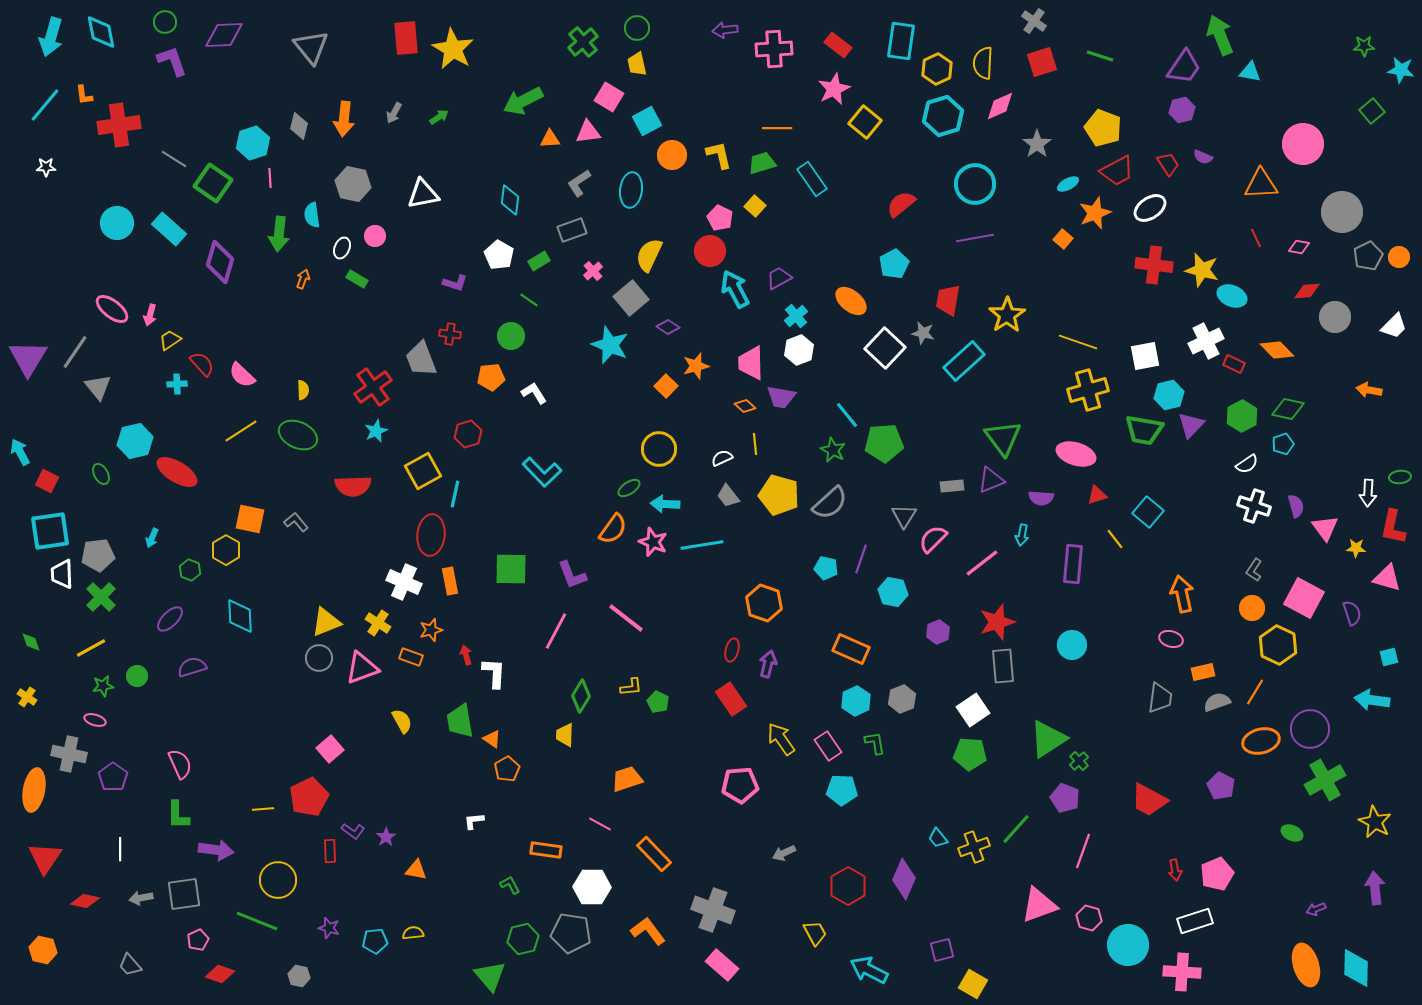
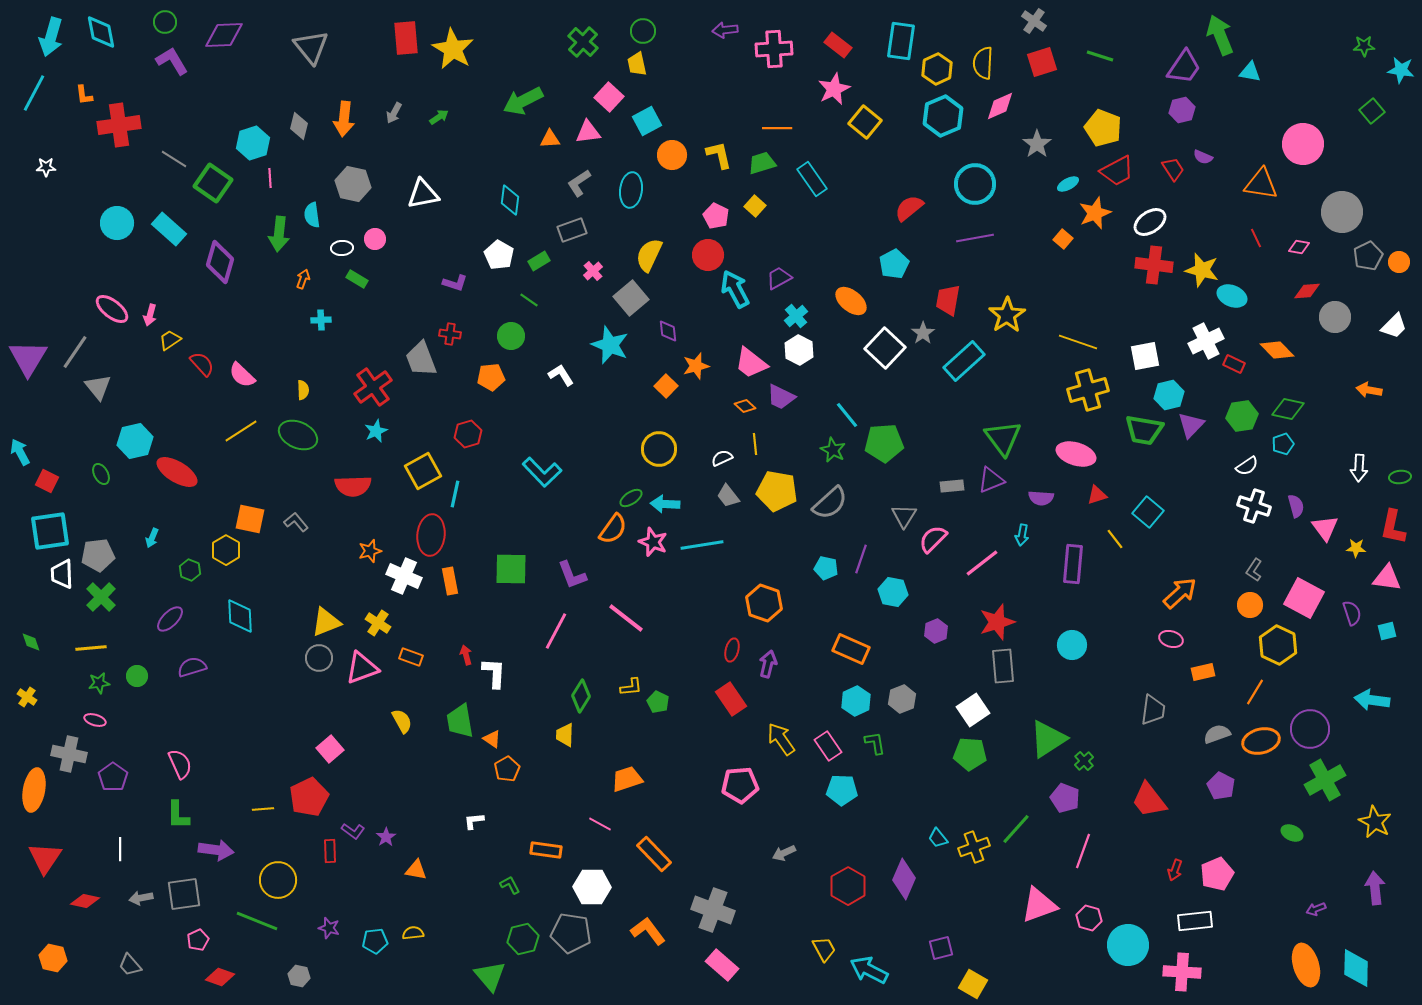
green circle at (637, 28): moved 6 px right, 3 px down
green cross at (583, 42): rotated 8 degrees counterclockwise
purple L-shape at (172, 61): rotated 12 degrees counterclockwise
pink square at (609, 97): rotated 12 degrees clockwise
cyan line at (45, 105): moved 11 px left, 12 px up; rotated 12 degrees counterclockwise
cyan hexagon at (943, 116): rotated 6 degrees counterclockwise
red trapezoid at (1168, 164): moved 5 px right, 5 px down
orange triangle at (1261, 184): rotated 12 degrees clockwise
red semicircle at (901, 204): moved 8 px right, 4 px down
white ellipse at (1150, 208): moved 14 px down
pink pentagon at (720, 218): moved 4 px left, 2 px up
pink circle at (375, 236): moved 3 px down
white ellipse at (342, 248): rotated 65 degrees clockwise
red circle at (710, 251): moved 2 px left, 4 px down
orange circle at (1399, 257): moved 5 px down
purple diamond at (668, 327): moved 4 px down; rotated 50 degrees clockwise
gray star at (923, 333): rotated 25 degrees clockwise
white hexagon at (799, 350): rotated 12 degrees counterclockwise
pink trapezoid at (751, 363): rotated 51 degrees counterclockwise
cyan cross at (177, 384): moved 144 px right, 64 px up
white L-shape at (534, 393): moved 27 px right, 18 px up
purple trapezoid at (781, 397): rotated 16 degrees clockwise
green hexagon at (1242, 416): rotated 20 degrees clockwise
white semicircle at (1247, 464): moved 2 px down
green ellipse at (629, 488): moved 2 px right, 10 px down
white arrow at (1368, 493): moved 9 px left, 25 px up
yellow pentagon at (779, 495): moved 2 px left, 4 px up; rotated 6 degrees counterclockwise
pink triangle at (1387, 578): rotated 8 degrees counterclockwise
white cross at (404, 582): moved 6 px up
orange arrow at (1182, 594): moved 2 px left, 1 px up; rotated 60 degrees clockwise
orange circle at (1252, 608): moved 2 px left, 3 px up
orange star at (431, 630): moved 61 px left, 79 px up
purple hexagon at (938, 632): moved 2 px left, 1 px up
yellow line at (91, 648): rotated 24 degrees clockwise
cyan square at (1389, 657): moved 2 px left, 26 px up
green star at (103, 686): moved 4 px left, 3 px up
gray trapezoid at (1160, 698): moved 7 px left, 12 px down
gray semicircle at (1217, 702): moved 32 px down
green cross at (1079, 761): moved 5 px right
red trapezoid at (1149, 800): rotated 24 degrees clockwise
red arrow at (1175, 870): rotated 30 degrees clockwise
white rectangle at (1195, 921): rotated 12 degrees clockwise
yellow trapezoid at (815, 933): moved 9 px right, 16 px down
orange hexagon at (43, 950): moved 10 px right, 8 px down
purple square at (942, 950): moved 1 px left, 2 px up
red diamond at (220, 974): moved 3 px down
